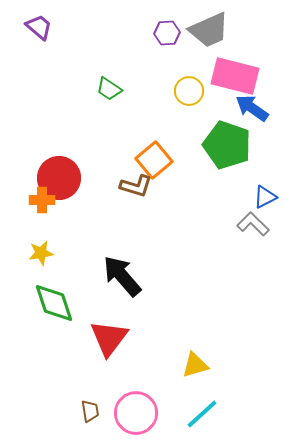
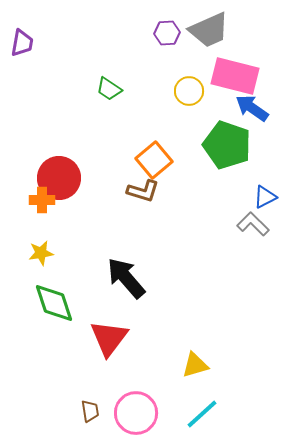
purple trapezoid: moved 17 px left, 16 px down; rotated 60 degrees clockwise
brown L-shape: moved 7 px right, 5 px down
black arrow: moved 4 px right, 2 px down
